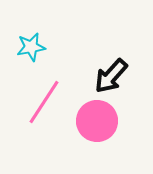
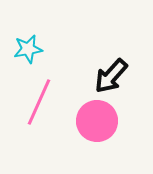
cyan star: moved 3 px left, 2 px down
pink line: moved 5 px left; rotated 9 degrees counterclockwise
